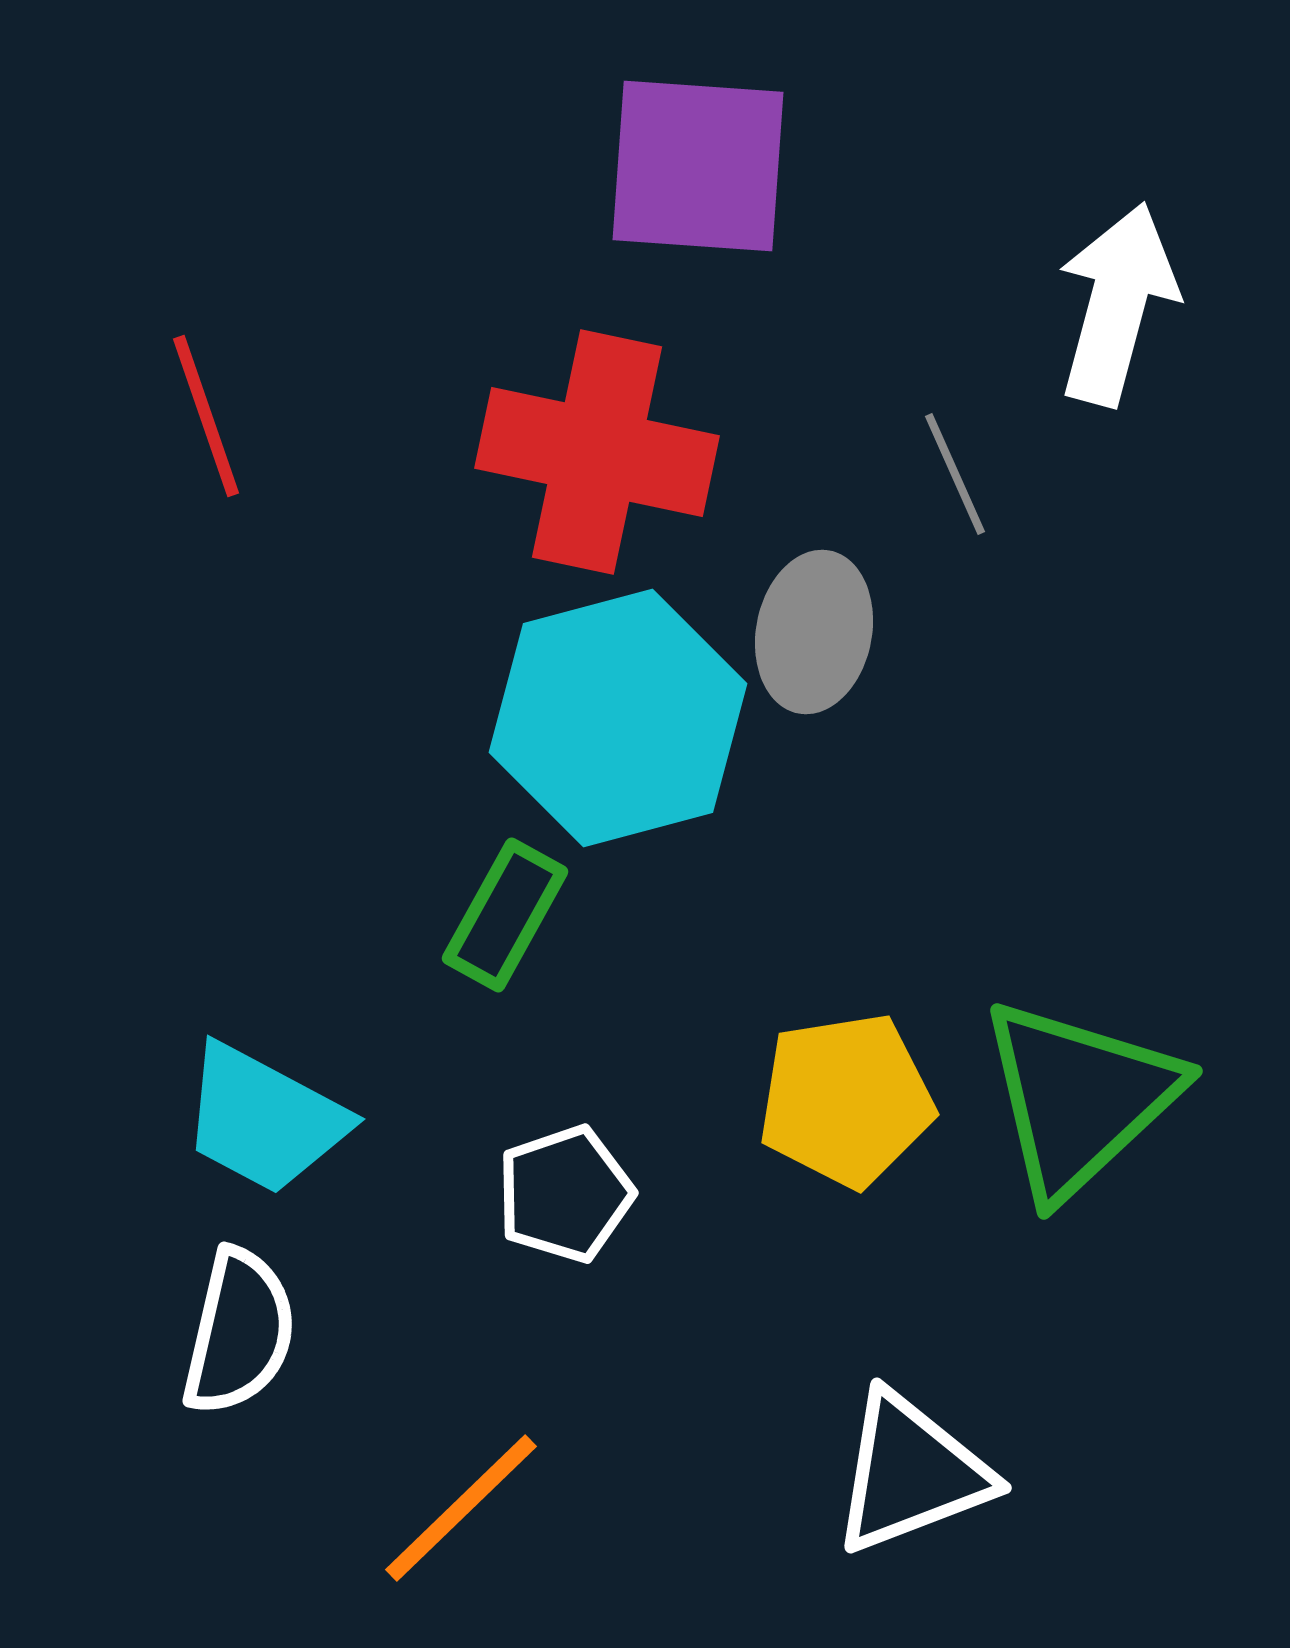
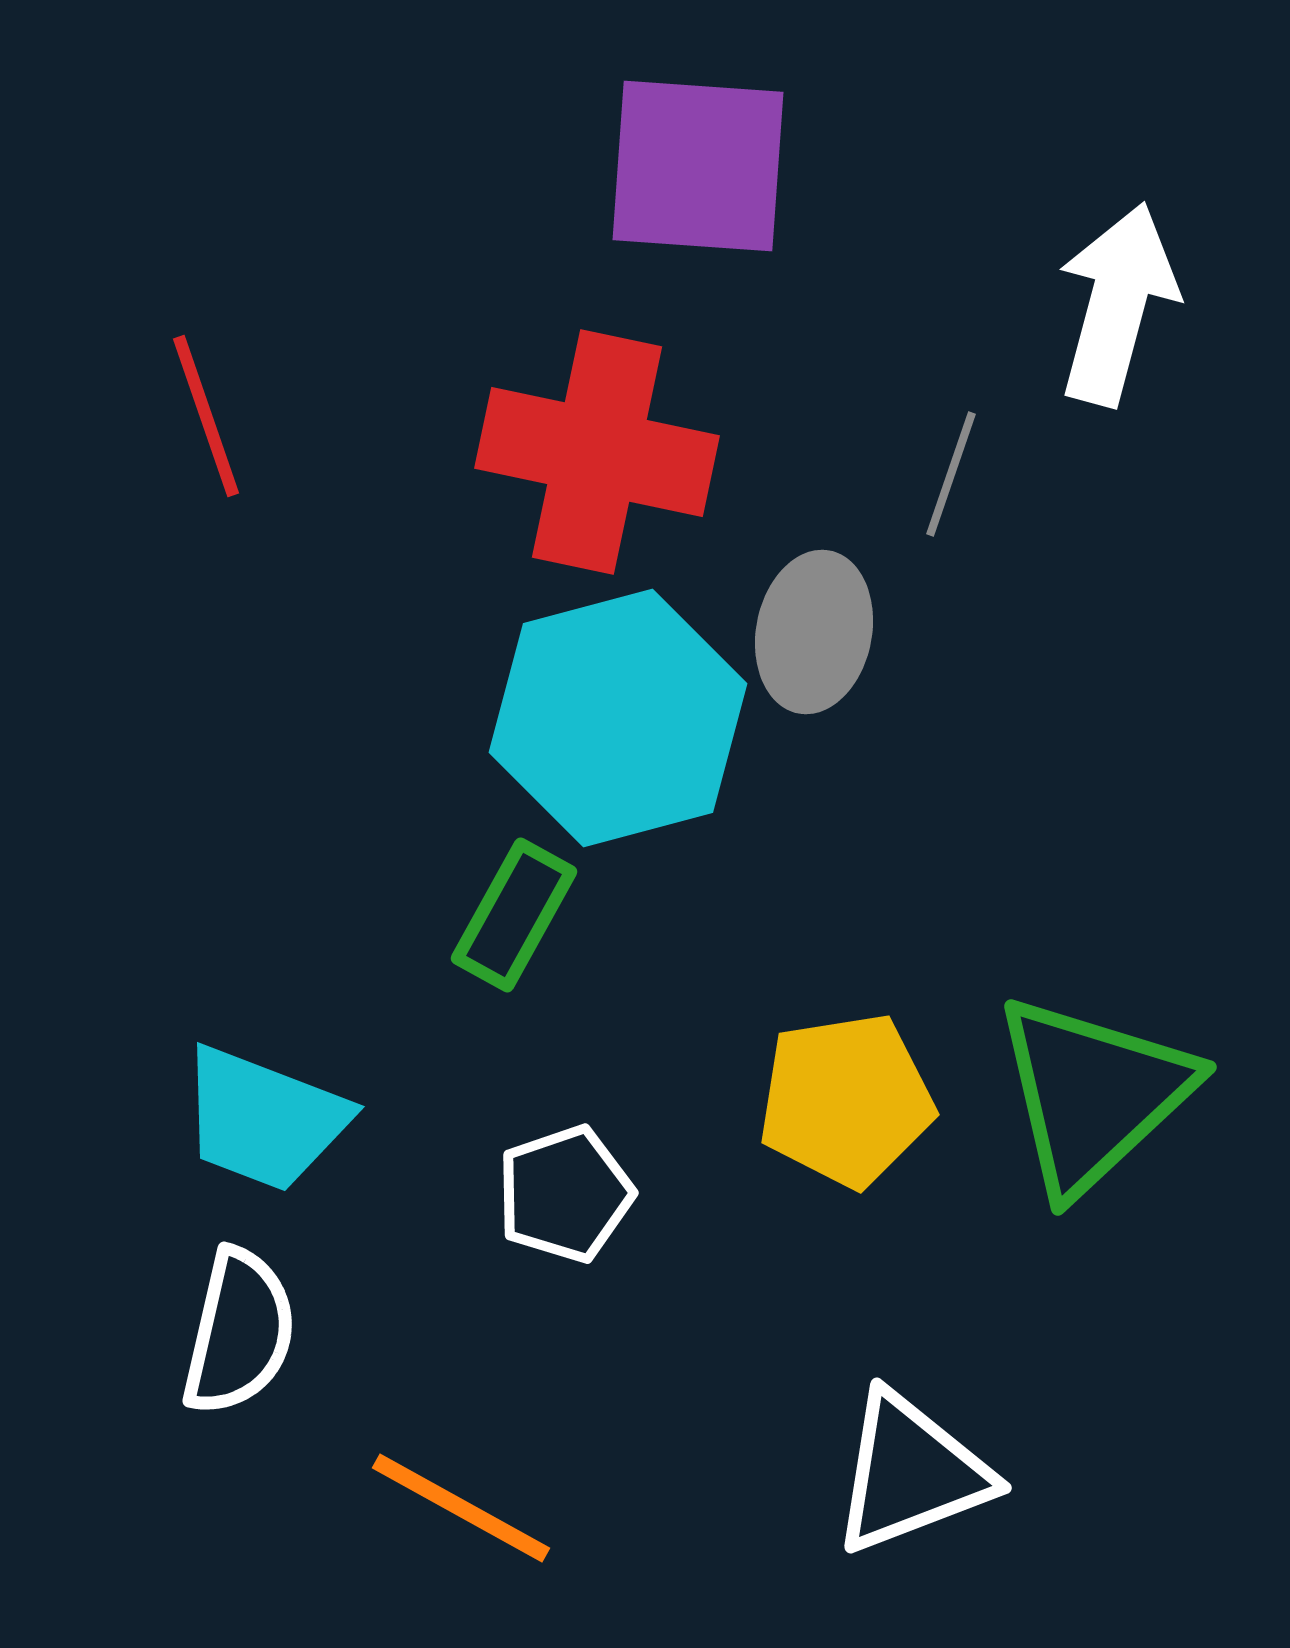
gray line: moved 4 px left; rotated 43 degrees clockwise
green rectangle: moved 9 px right
green triangle: moved 14 px right, 4 px up
cyan trapezoid: rotated 7 degrees counterclockwise
orange line: rotated 73 degrees clockwise
